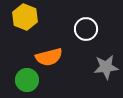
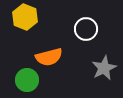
gray star: moved 2 px left, 1 px down; rotated 20 degrees counterclockwise
